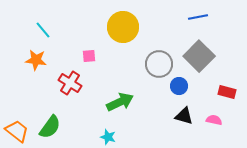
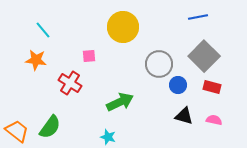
gray square: moved 5 px right
blue circle: moved 1 px left, 1 px up
red rectangle: moved 15 px left, 5 px up
